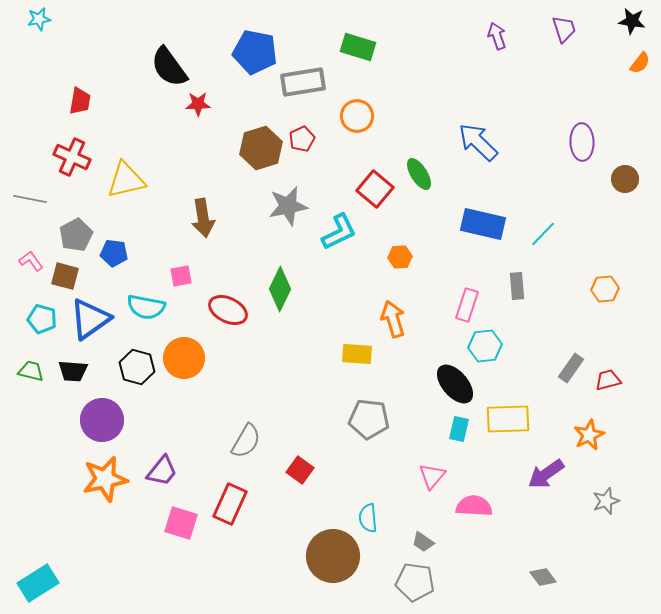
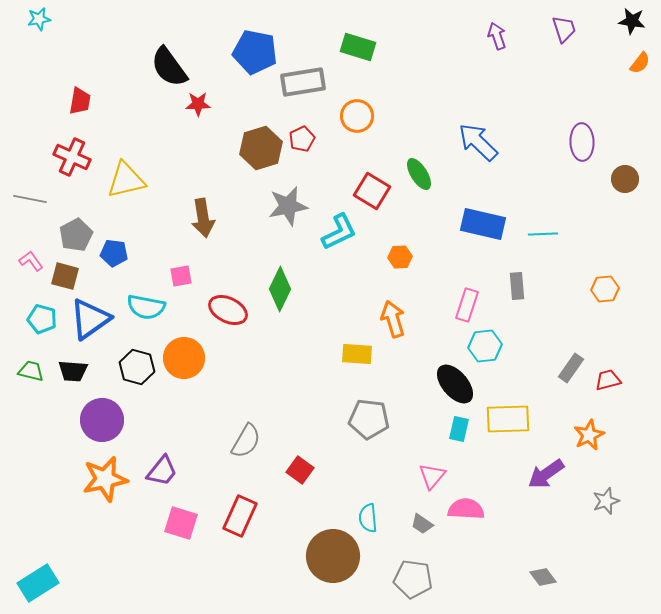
red square at (375, 189): moved 3 px left, 2 px down; rotated 9 degrees counterclockwise
cyan line at (543, 234): rotated 44 degrees clockwise
red rectangle at (230, 504): moved 10 px right, 12 px down
pink semicircle at (474, 506): moved 8 px left, 3 px down
gray trapezoid at (423, 542): moved 1 px left, 18 px up
gray pentagon at (415, 582): moved 2 px left, 3 px up
